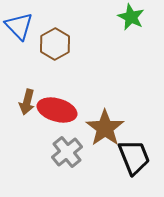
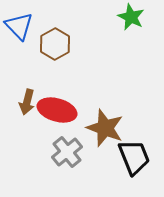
brown star: rotated 15 degrees counterclockwise
